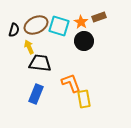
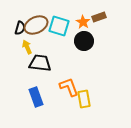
orange star: moved 2 px right
black semicircle: moved 6 px right, 2 px up
yellow arrow: moved 2 px left
orange L-shape: moved 2 px left, 4 px down
blue rectangle: moved 3 px down; rotated 42 degrees counterclockwise
